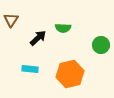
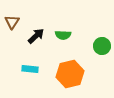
brown triangle: moved 1 px right, 2 px down
green semicircle: moved 7 px down
black arrow: moved 2 px left, 2 px up
green circle: moved 1 px right, 1 px down
